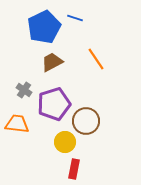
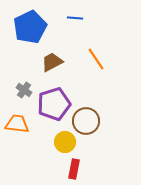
blue line: rotated 14 degrees counterclockwise
blue pentagon: moved 14 px left
